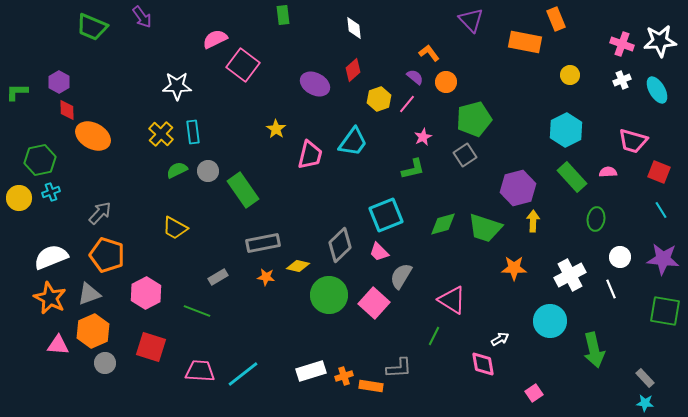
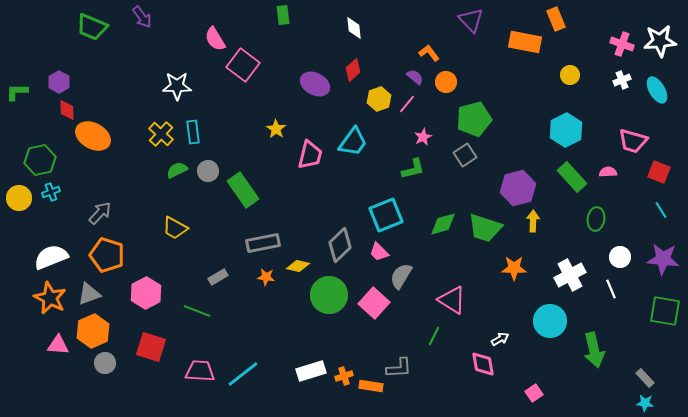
pink semicircle at (215, 39): rotated 95 degrees counterclockwise
